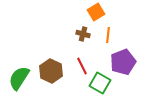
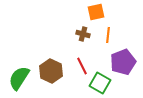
orange square: rotated 18 degrees clockwise
